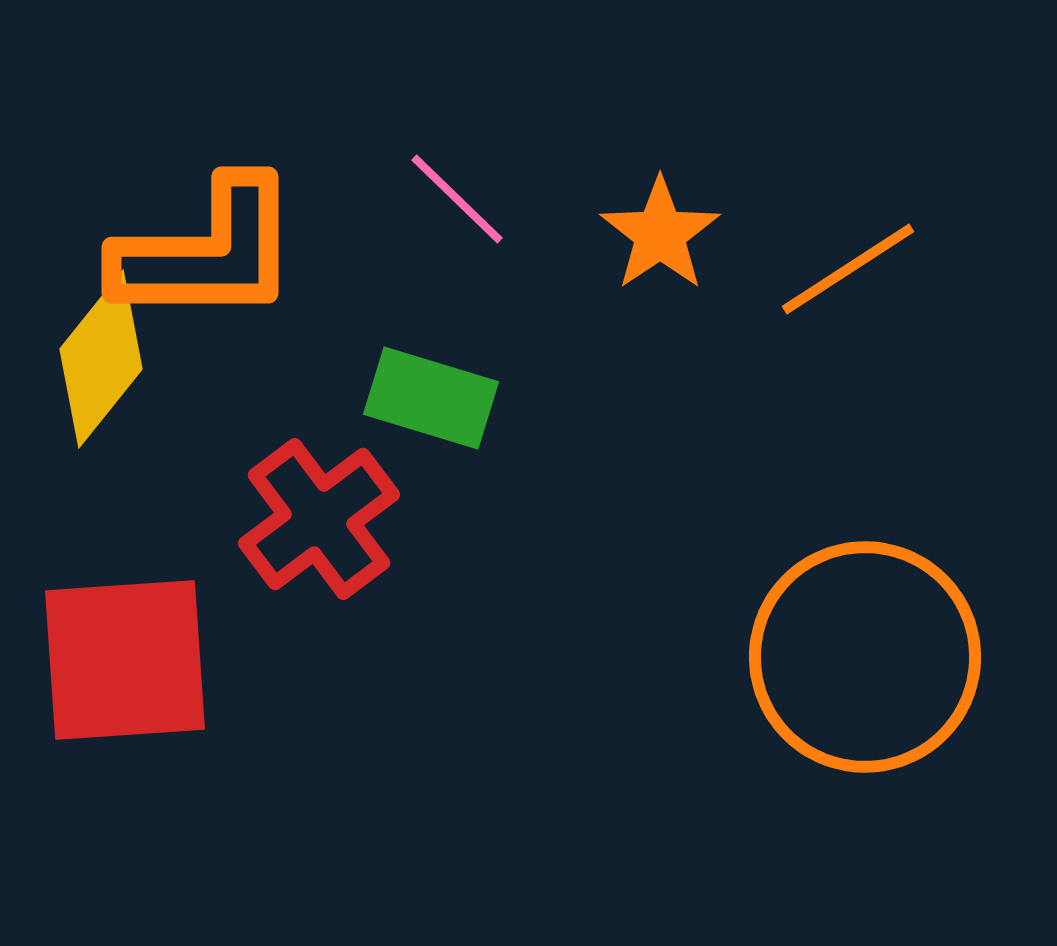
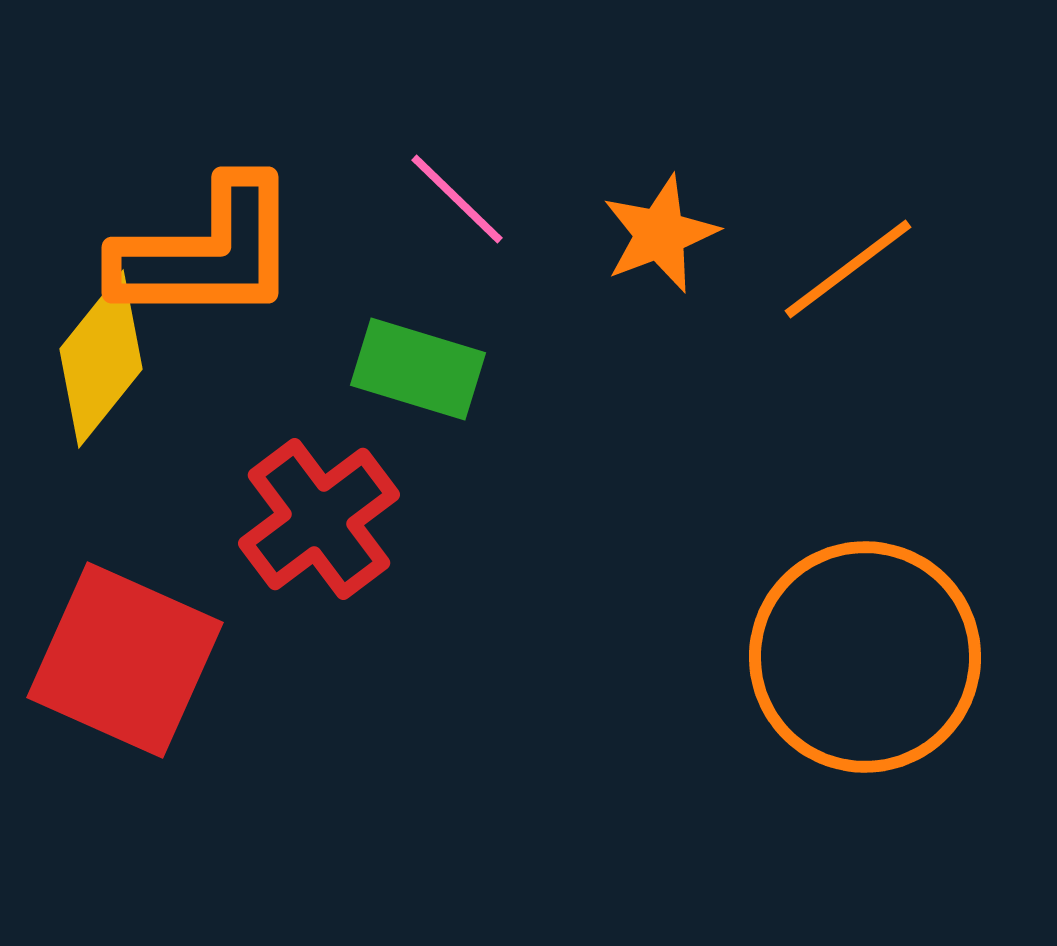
orange star: rotated 13 degrees clockwise
orange line: rotated 4 degrees counterclockwise
green rectangle: moved 13 px left, 29 px up
red square: rotated 28 degrees clockwise
